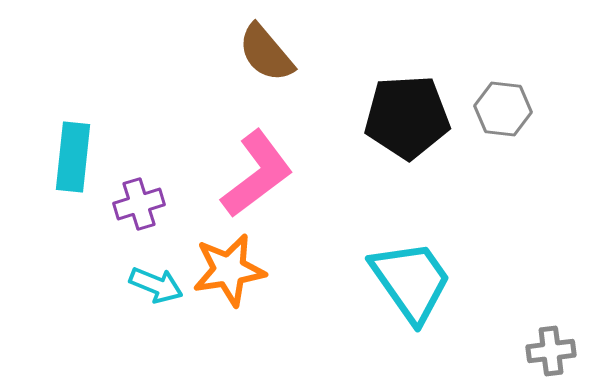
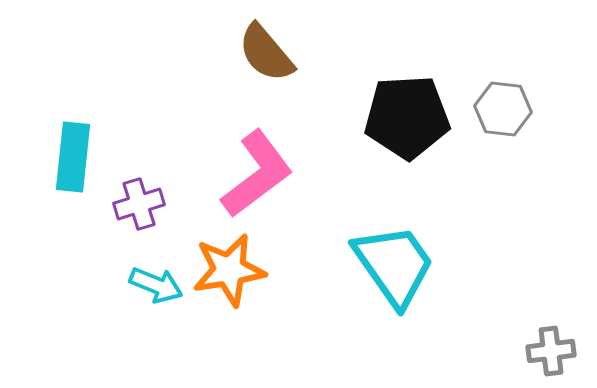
cyan trapezoid: moved 17 px left, 16 px up
